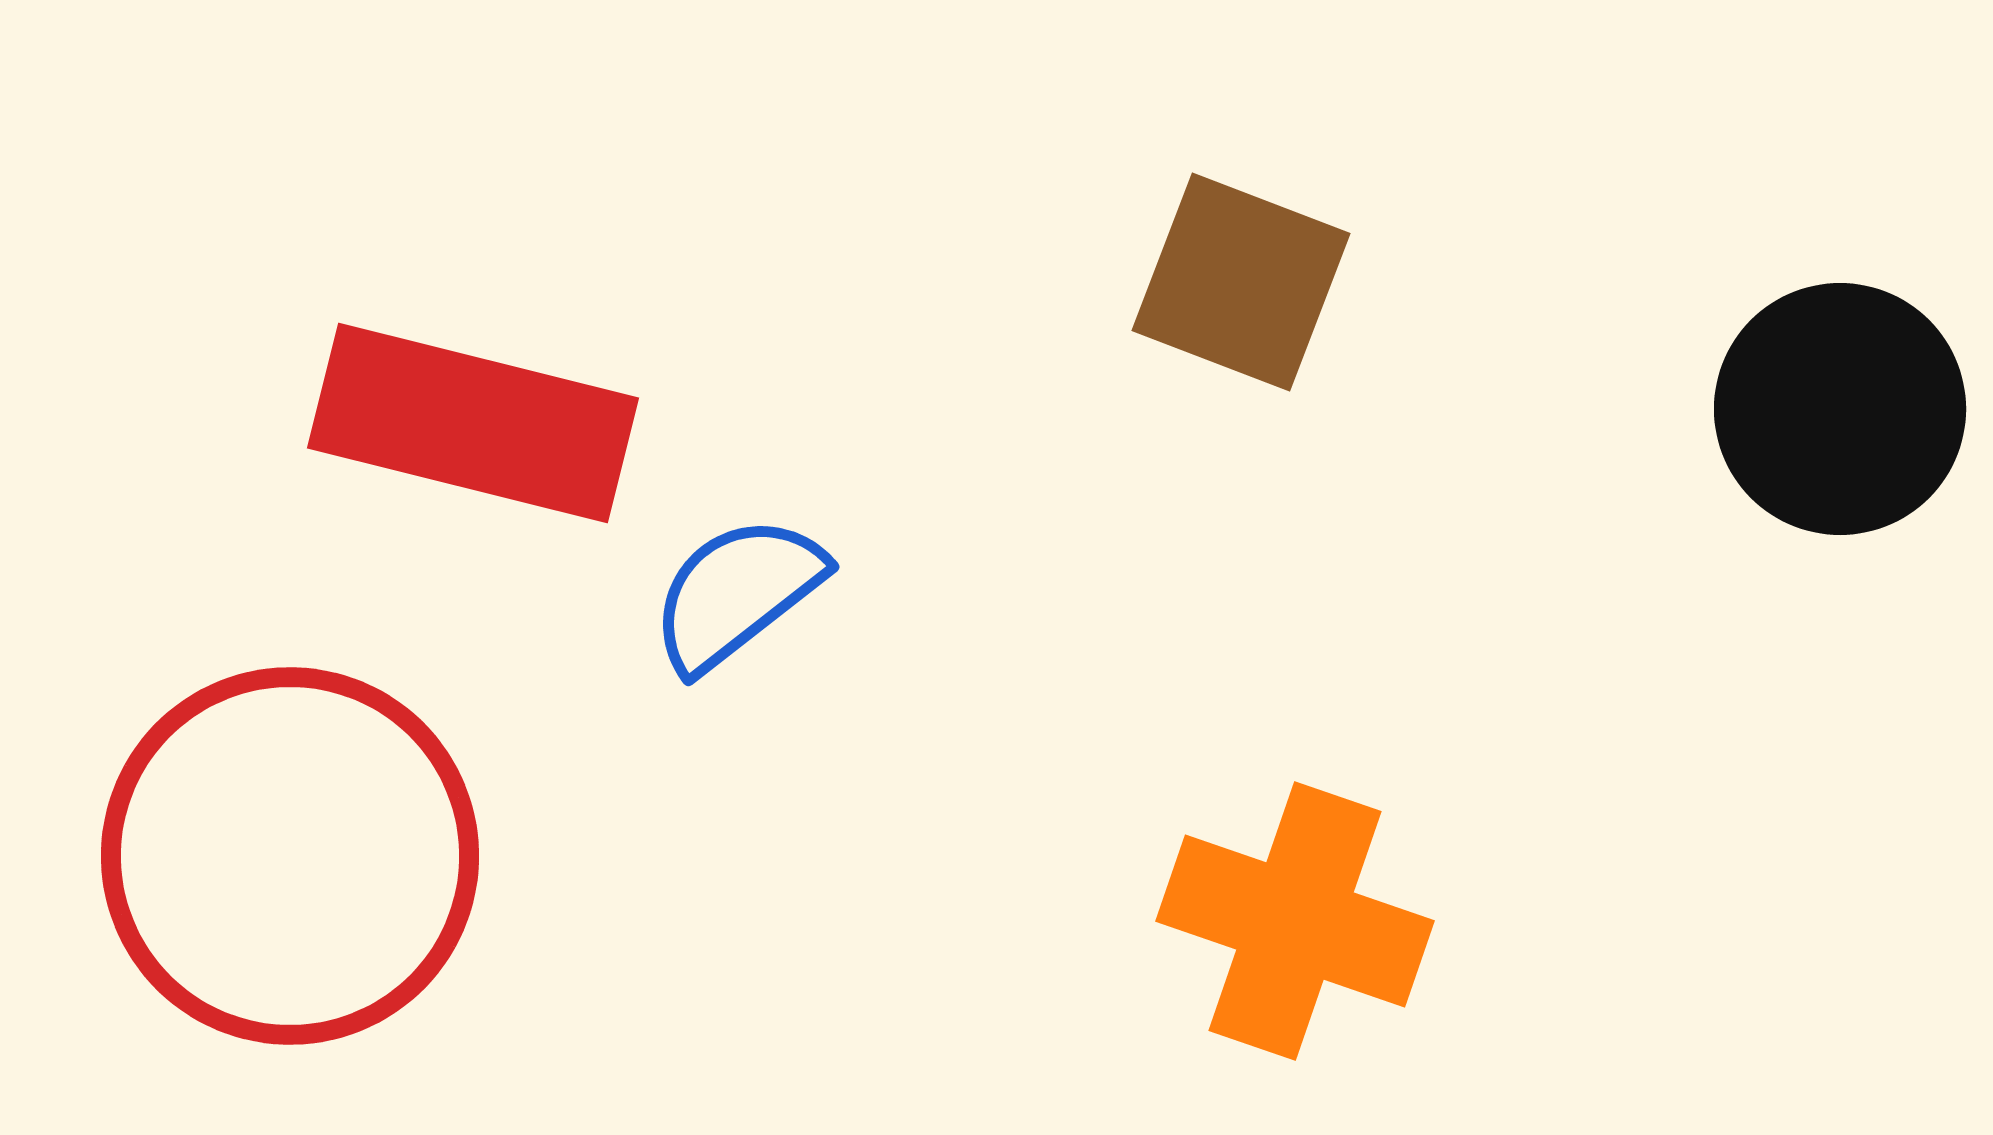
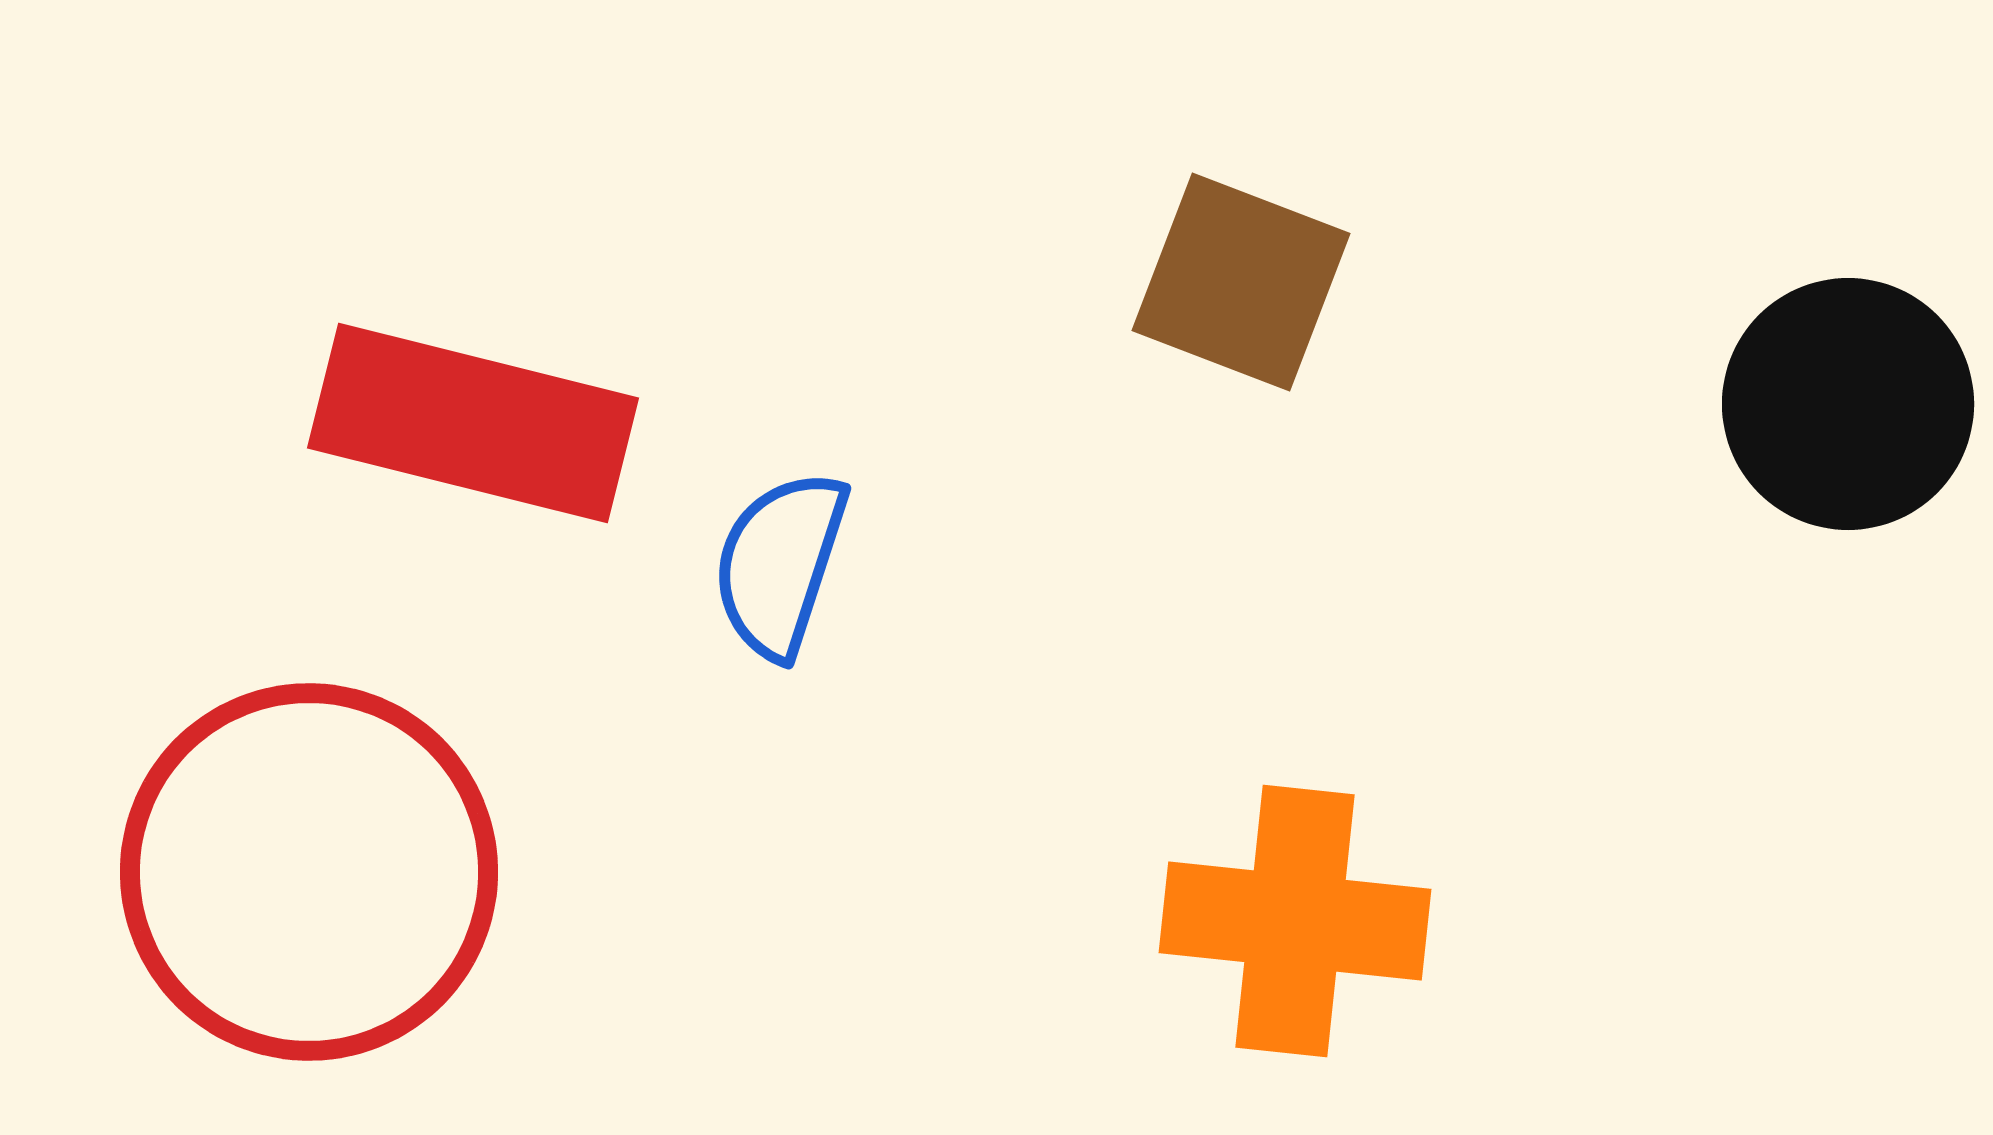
black circle: moved 8 px right, 5 px up
blue semicircle: moved 43 px right, 29 px up; rotated 34 degrees counterclockwise
red circle: moved 19 px right, 16 px down
orange cross: rotated 13 degrees counterclockwise
